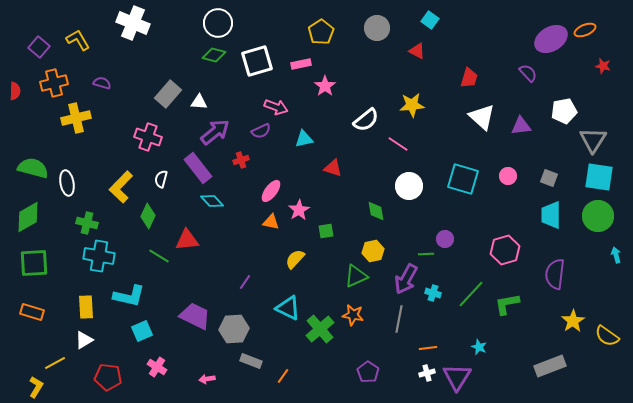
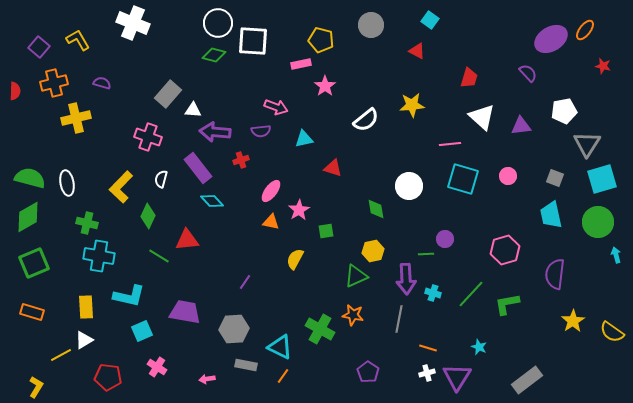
gray circle at (377, 28): moved 6 px left, 3 px up
orange ellipse at (585, 30): rotated 30 degrees counterclockwise
yellow pentagon at (321, 32): moved 8 px down; rotated 25 degrees counterclockwise
white square at (257, 61): moved 4 px left, 20 px up; rotated 20 degrees clockwise
white triangle at (199, 102): moved 6 px left, 8 px down
purple semicircle at (261, 131): rotated 18 degrees clockwise
purple arrow at (215, 132): rotated 136 degrees counterclockwise
gray triangle at (593, 140): moved 6 px left, 4 px down
pink line at (398, 144): moved 52 px right; rotated 40 degrees counterclockwise
green semicircle at (33, 168): moved 3 px left, 10 px down
cyan square at (599, 177): moved 3 px right, 2 px down; rotated 24 degrees counterclockwise
gray square at (549, 178): moved 6 px right
green diamond at (376, 211): moved 2 px up
cyan trapezoid at (551, 215): rotated 12 degrees counterclockwise
green circle at (598, 216): moved 6 px down
yellow semicircle at (295, 259): rotated 15 degrees counterclockwise
green square at (34, 263): rotated 20 degrees counterclockwise
purple arrow at (406, 279): rotated 32 degrees counterclockwise
cyan triangle at (288, 308): moved 8 px left, 39 px down
purple trapezoid at (195, 316): moved 10 px left, 4 px up; rotated 16 degrees counterclockwise
green cross at (320, 329): rotated 20 degrees counterclockwise
yellow semicircle at (607, 336): moved 5 px right, 4 px up
orange line at (428, 348): rotated 24 degrees clockwise
gray rectangle at (251, 361): moved 5 px left, 4 px down; rotated 10 degrees counterclockwise
yellow line at (55, 363): moved 6 px right, 8 px up
gray rectangle at (550, 366): moved 23 px left, 14 px down; rotated 16 degrees counterclockwise
